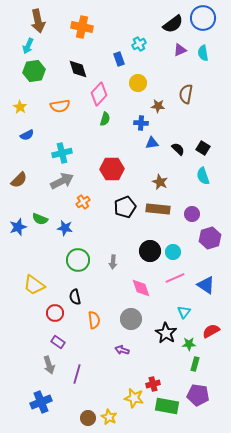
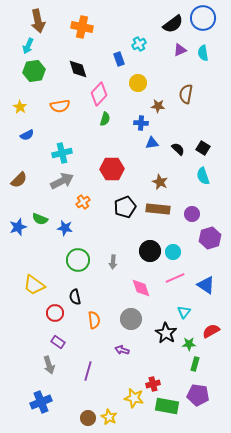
purple line at (77, 374): moved 11 px right, 3 px up
